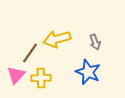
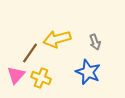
yellow cross: rotated 24 degrees clockwise
